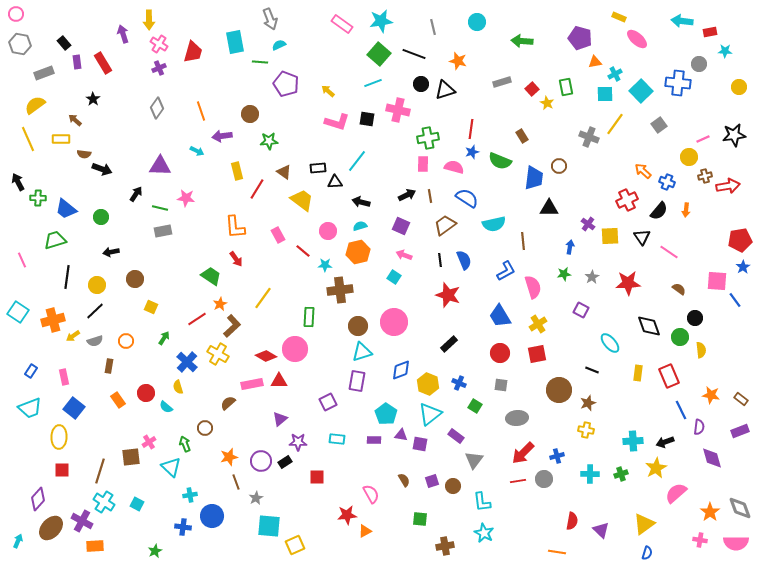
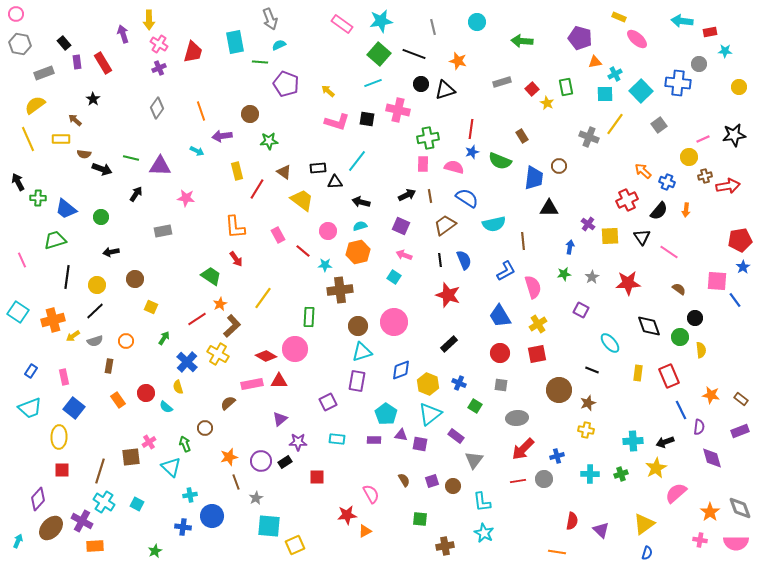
green line at (160, 208): moved 29 px left, 50 px up
red arrow at (523, 453): moved 4 px up
